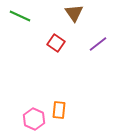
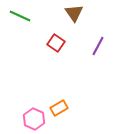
purple line: moved 2 px down; rotated 24 degrees counterclockwise
orange rectangle: moved 2 px up; rotated 54 degrees clockwise
